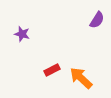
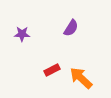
purple semicircle: moved 26 px left, 8 px down
purple star: rotated 14 degrees counterclockwise
